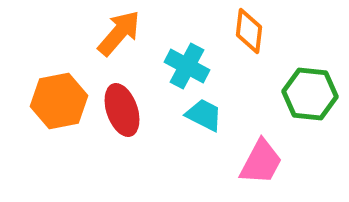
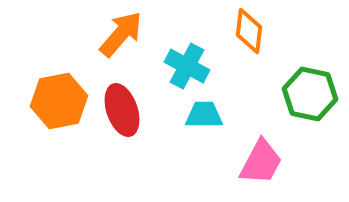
orange arrow: moved 2 px right, 1 px down
green hexagon: rotated 6 degrees clockwise
cyan trapezoid: rotated 27 degrees counterclockwise
